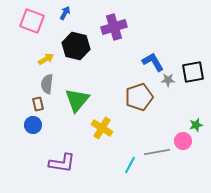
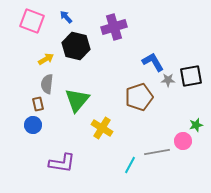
blue arrow: moved 1 px right, 4 px down; rotated 72 degrees counterclockwise
black square: moved 2 px left, 4 px down
